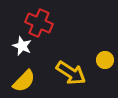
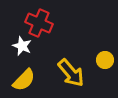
yellow arrow: rotated 16 degrees clockwise
yellow semicircle: moved 1 px up
